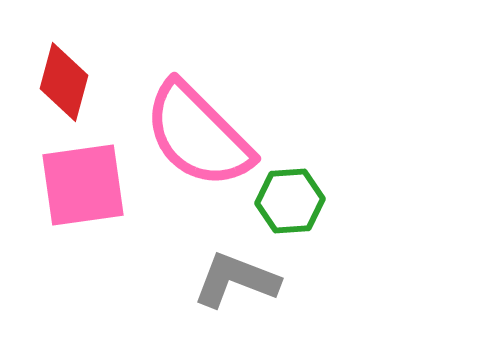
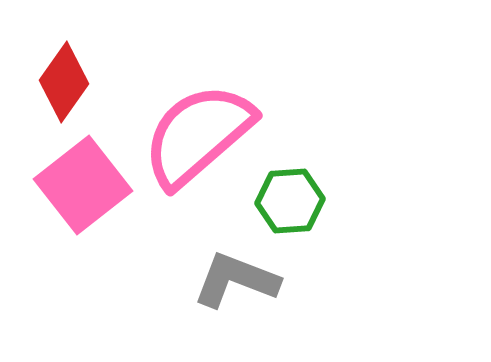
red diamond: rotated 20 degrees clockwise
pink semicircle: rotated 94 degrees clockwise
pink square: rotated 30 degrees counterclockwise
